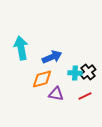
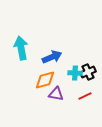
black cross: rotated 14 degrees clockwise
orange diamond: moved 3 px right, 1 px down
